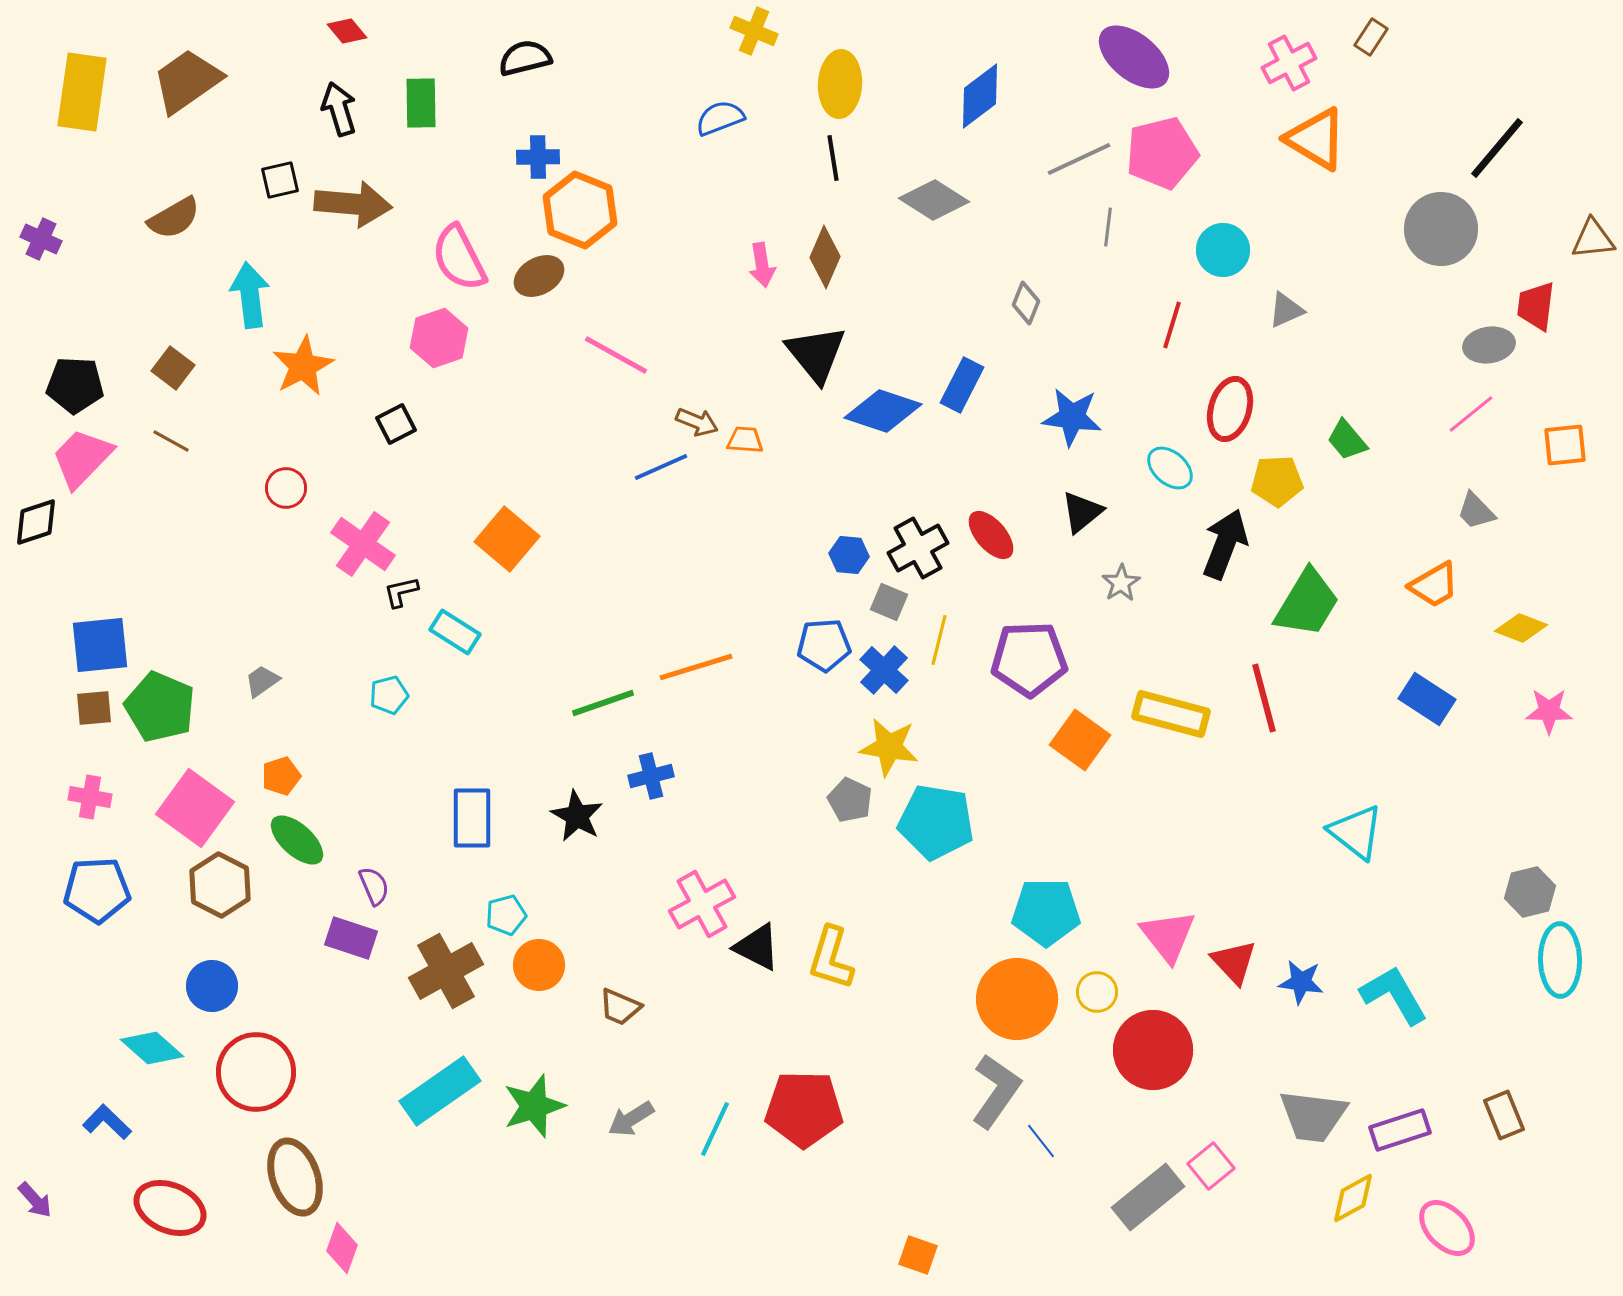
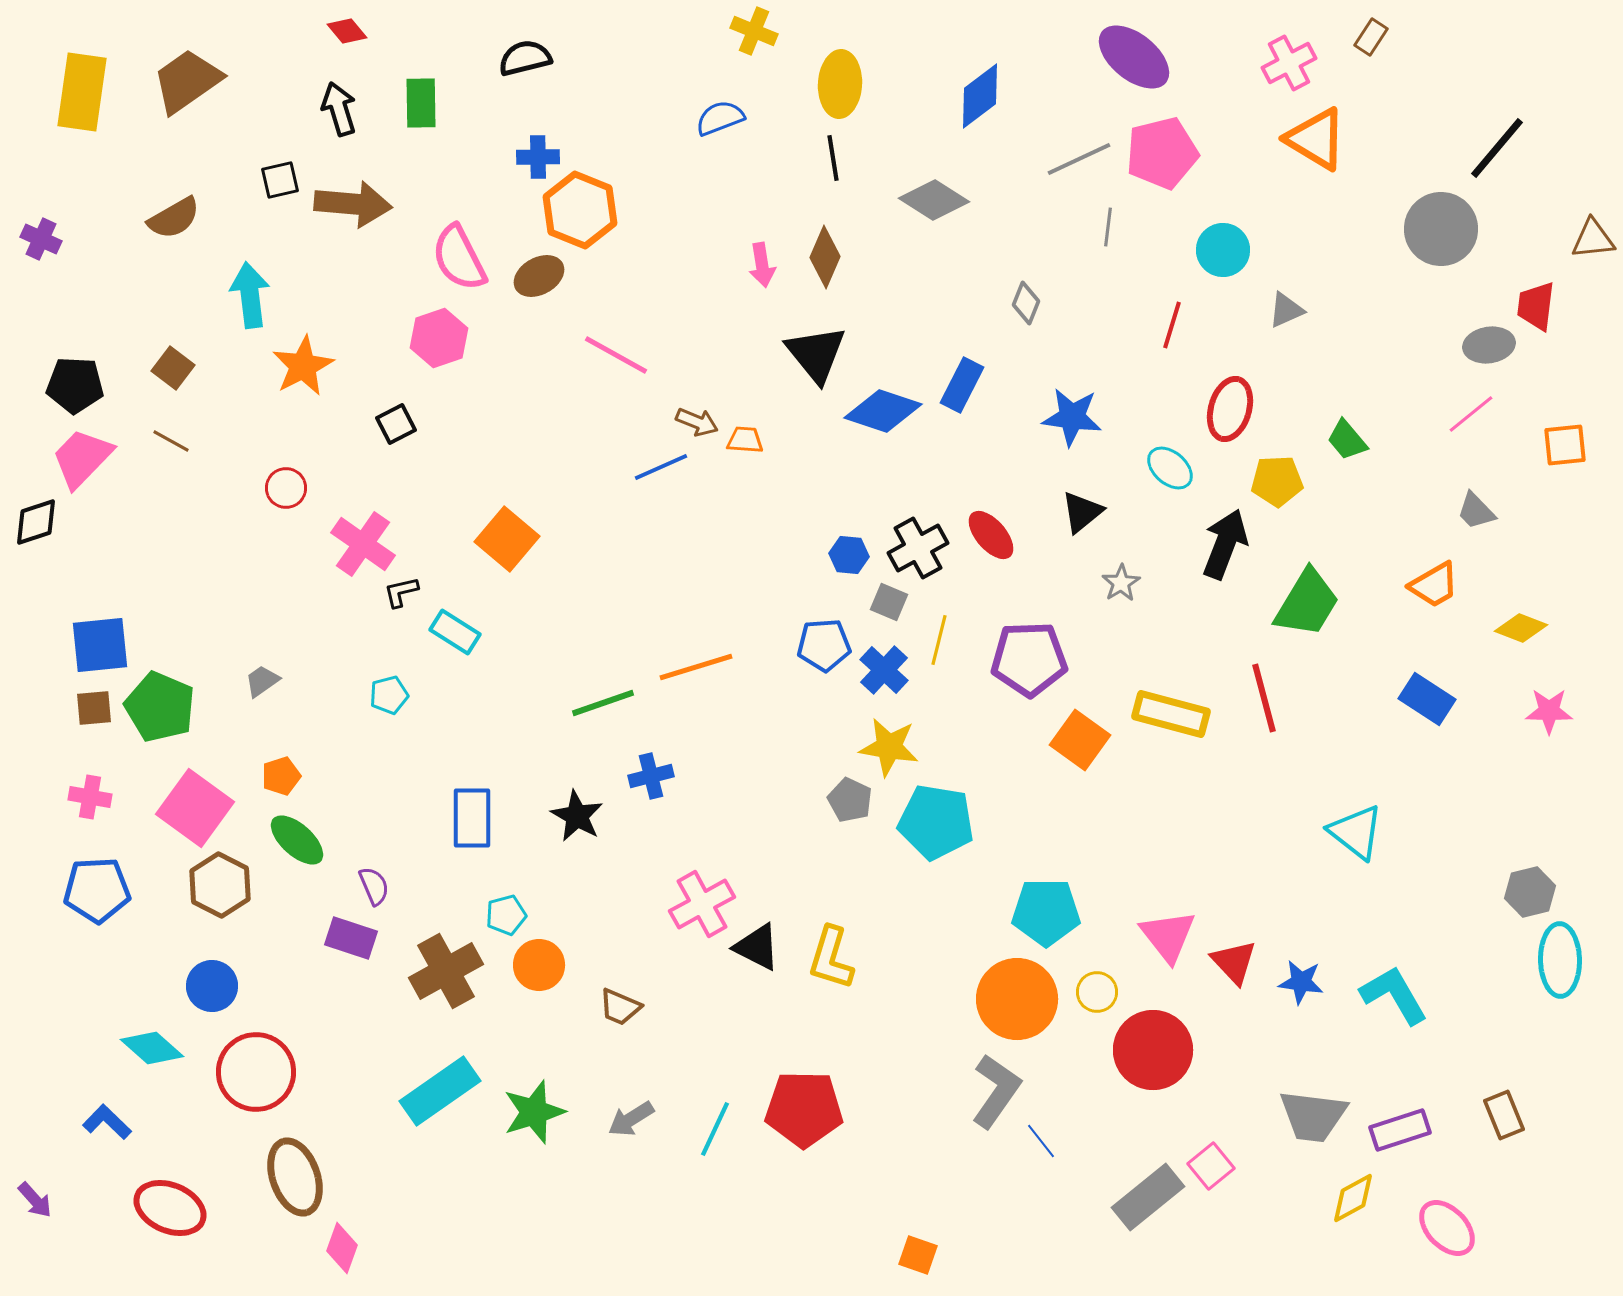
green star at (534, 1106): moved 6 px down
